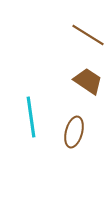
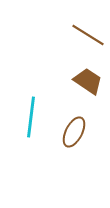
cyan line: rotated 15 degrees clockwise
brown ellipse: rotated 12 degrees clockwise
